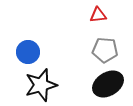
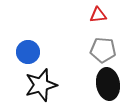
gray pentagon: moved 2 px left
black ellipse: rotated 68 degrees counterclockwise
